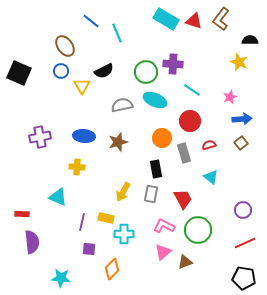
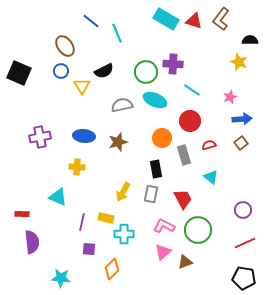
gray rectangle at (184, 153): moved 2 px down
